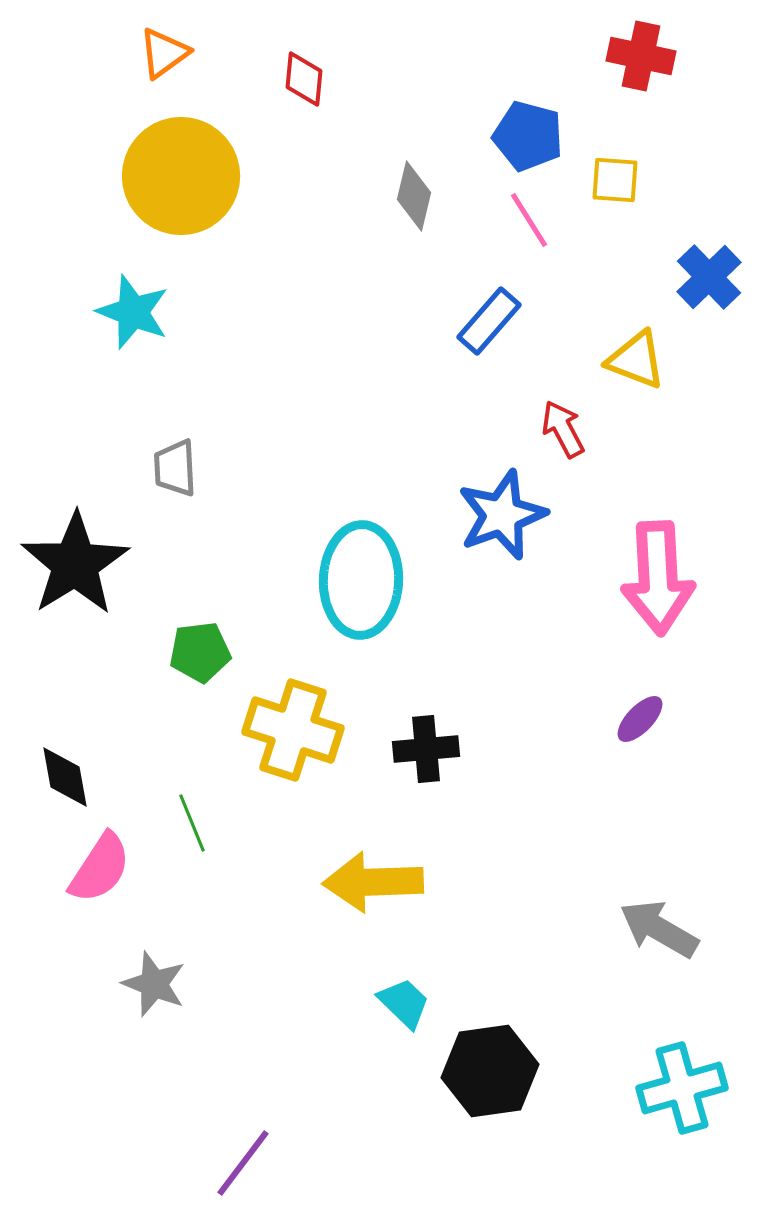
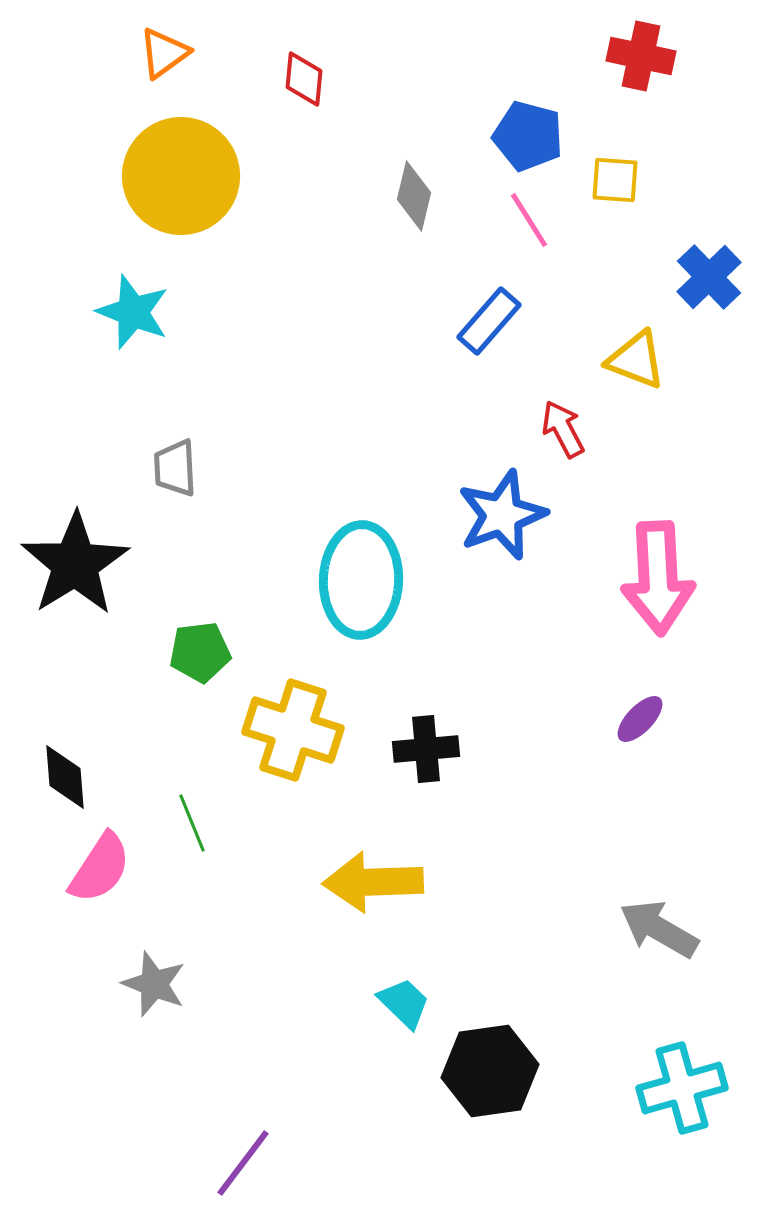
black diamond: rotated 6 degrees clockwise
